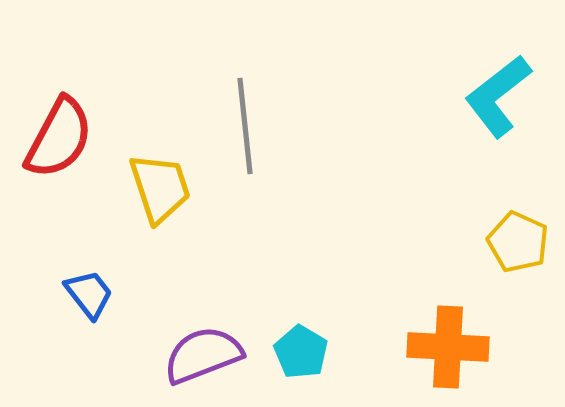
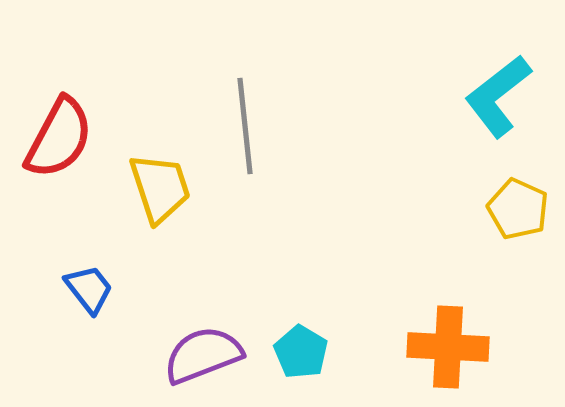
yellow pentagon: moved 33 px up
blue trapezoid: moved 5 px up
